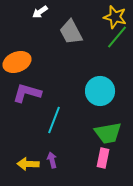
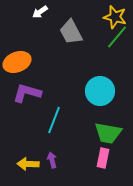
green trapezoid: rotated 20 degrees clockwise
